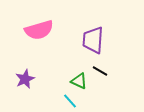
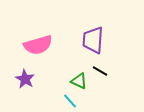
pink semicircle: moved 1 px left, 15 px down
purple star: rotated 18 degrees counterclockwise
